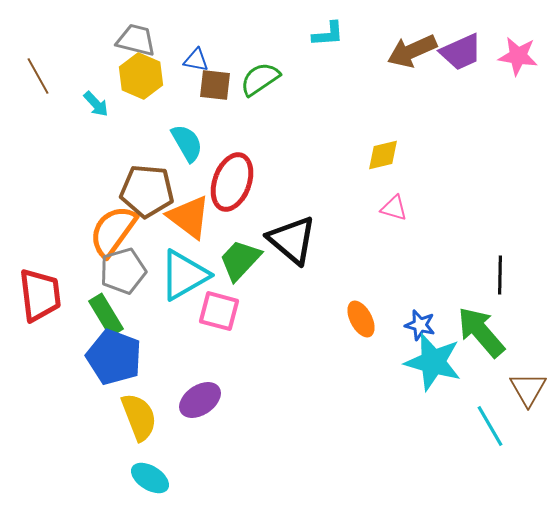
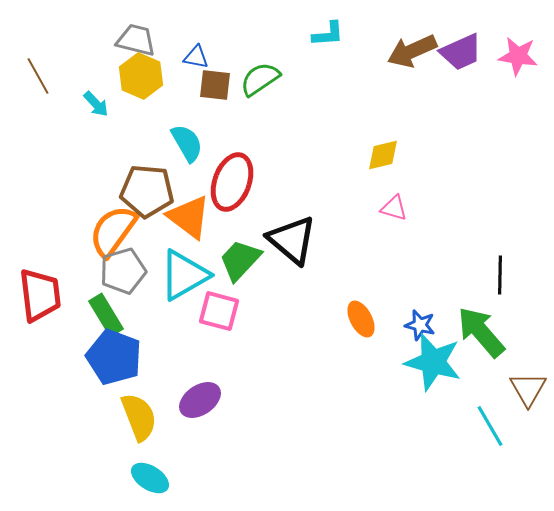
blue triangle: moved 3 px up
